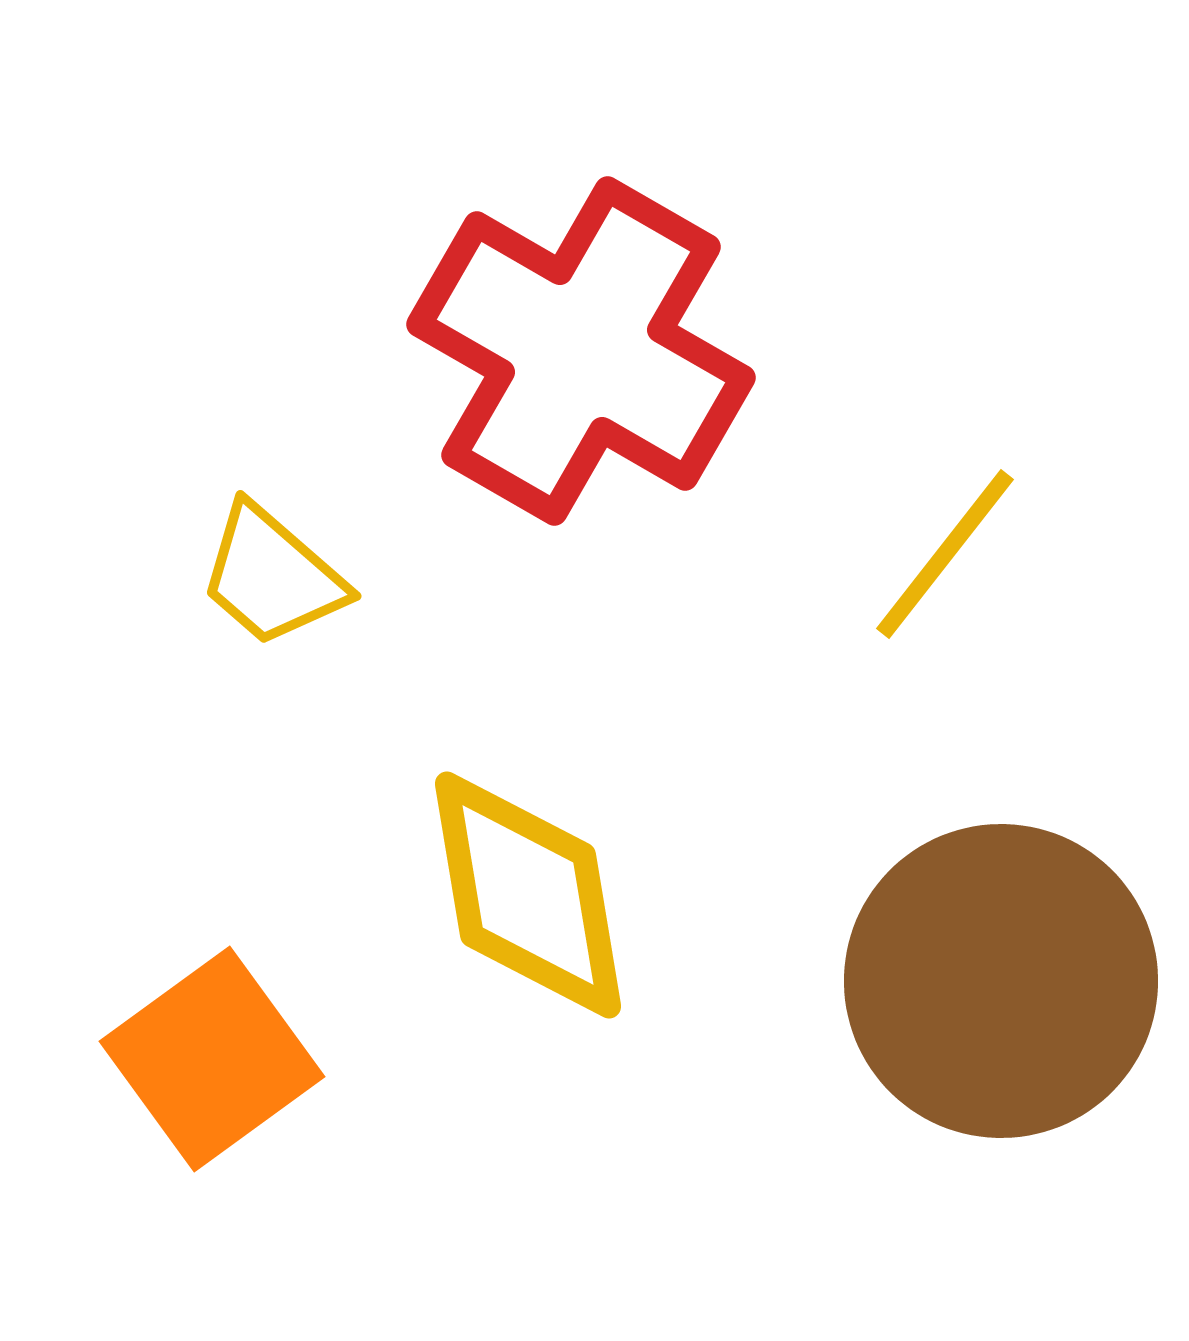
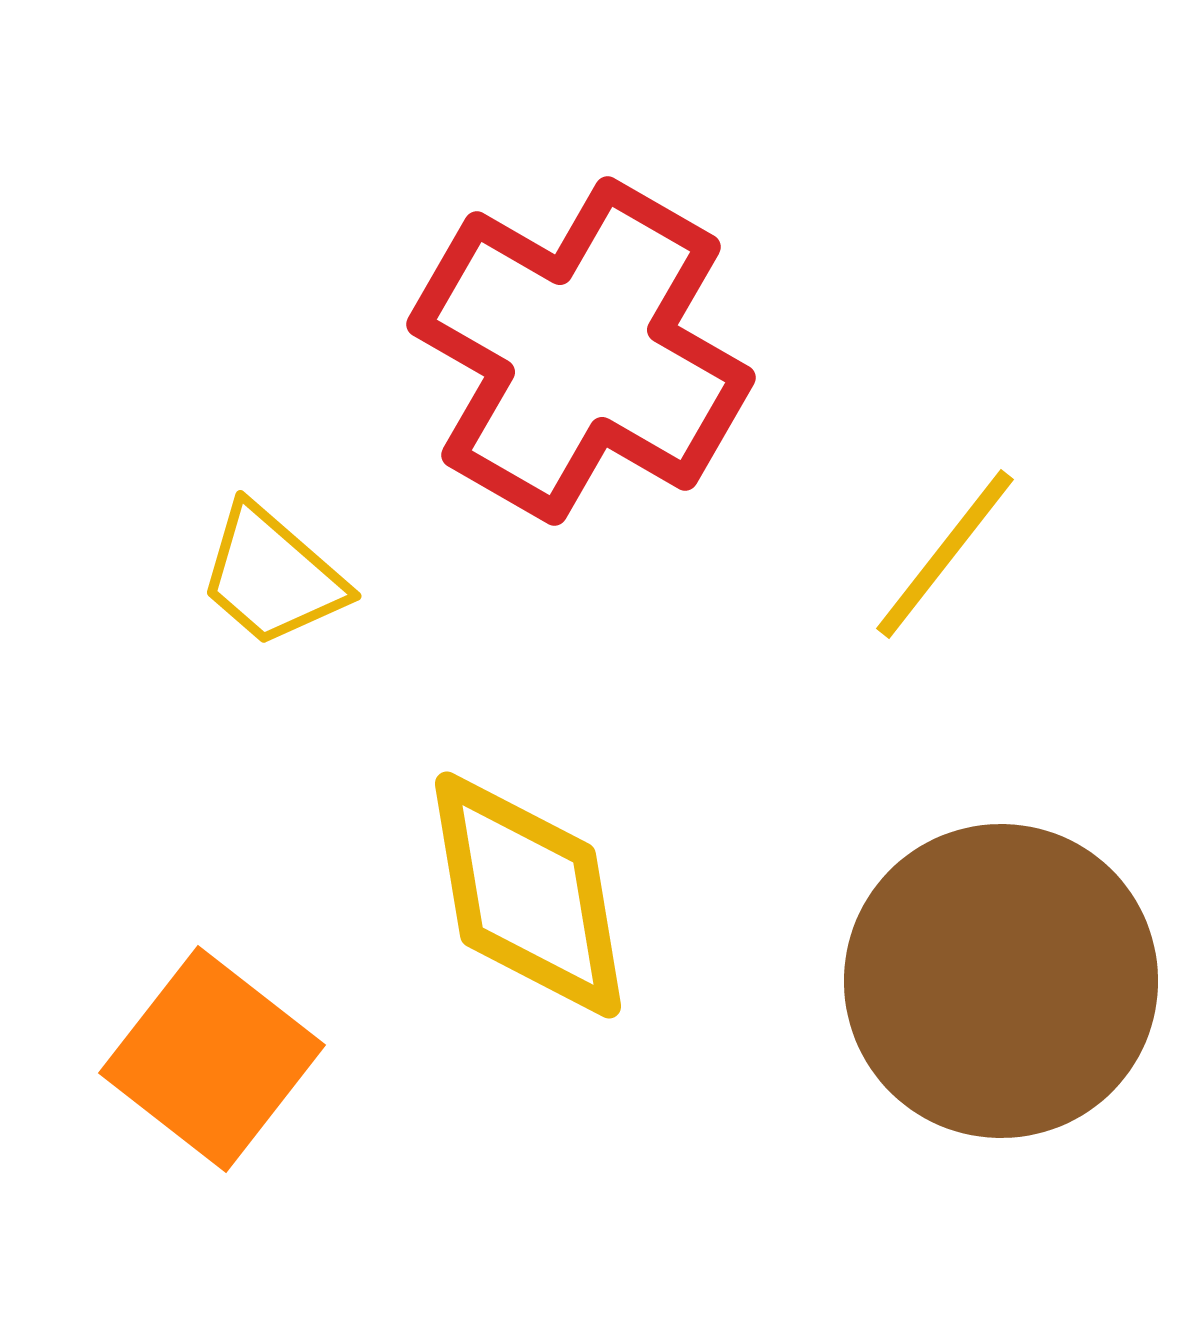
orange square: rotated 16 degrees counterclockwise
